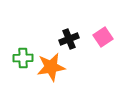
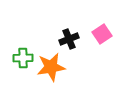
pink square: moved 1 px left, 3 px up
